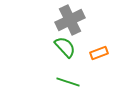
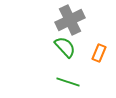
orange rectangle: rotated 48 degrees counterclockwise
